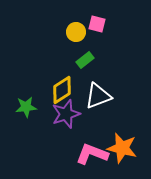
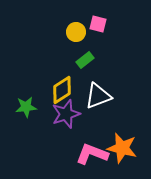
pink square: moved 1 px right
